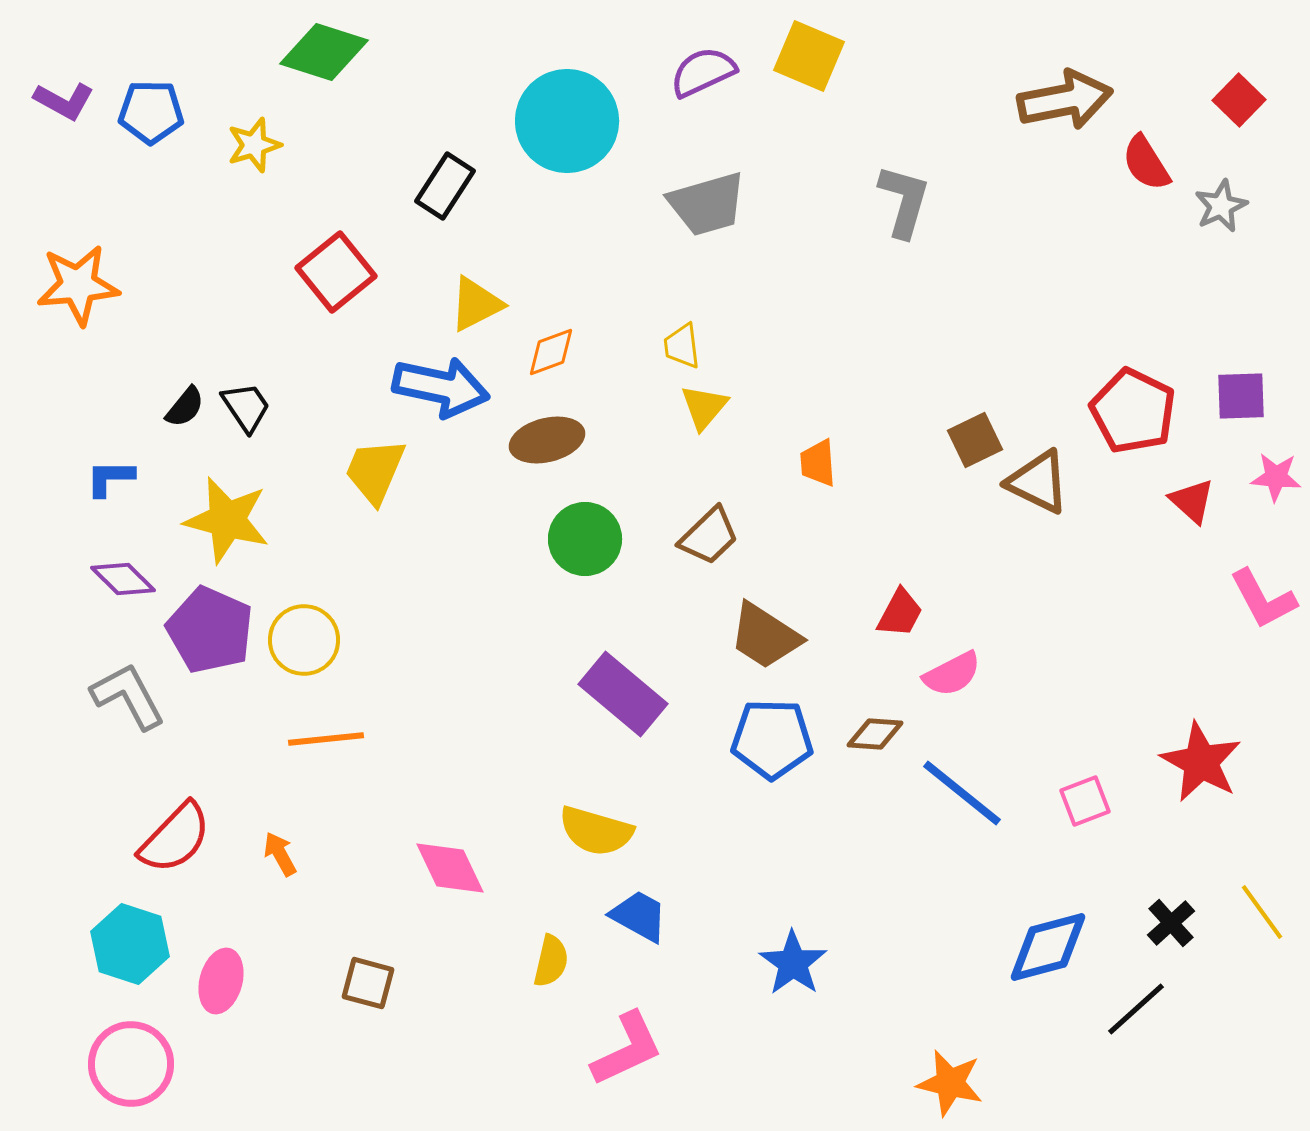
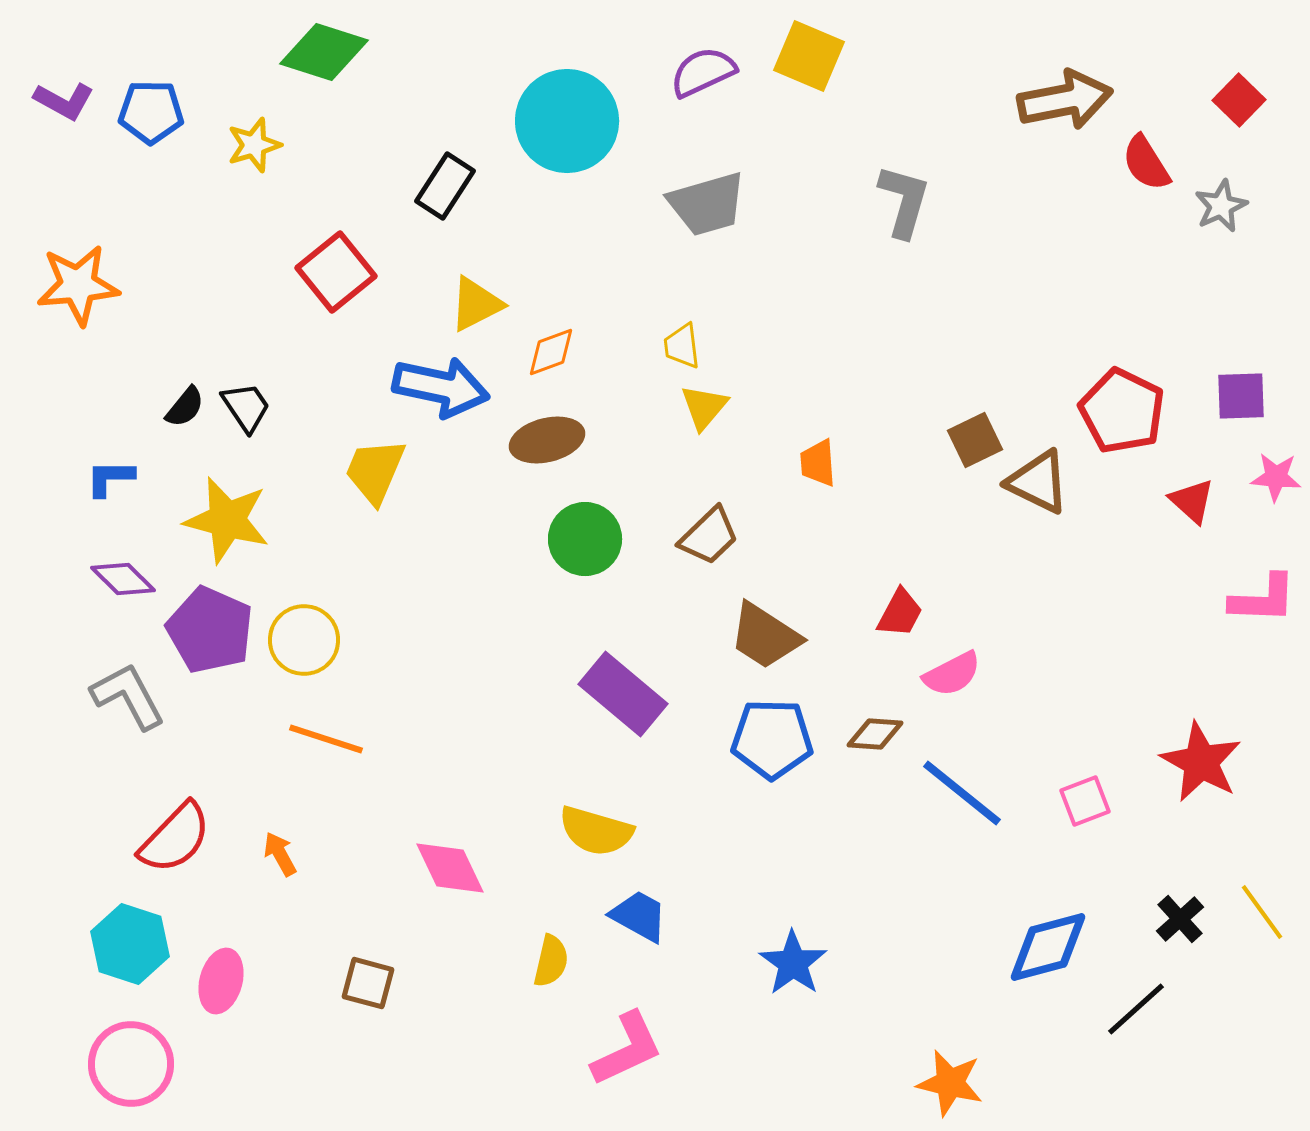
red pentagon at (1133, 411): moved 11 px left
pink L-shape at (1263, 599): rotated 60 degrees counterclockwise
orange line at (326, 739): rotated 24 degrees clockwise
black cross at (1171, 923): moved 9 px right, 4 px up
